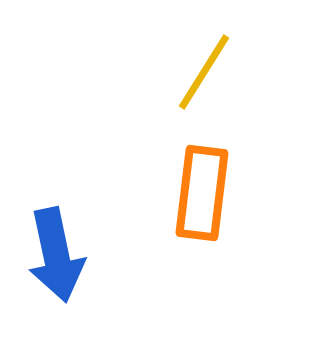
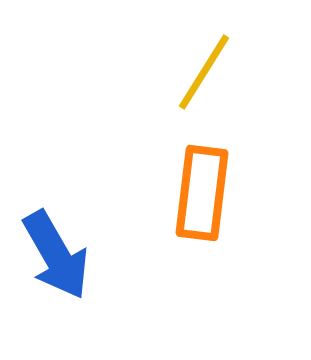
blue arrow: rotated 18 degrees counterclockwise
